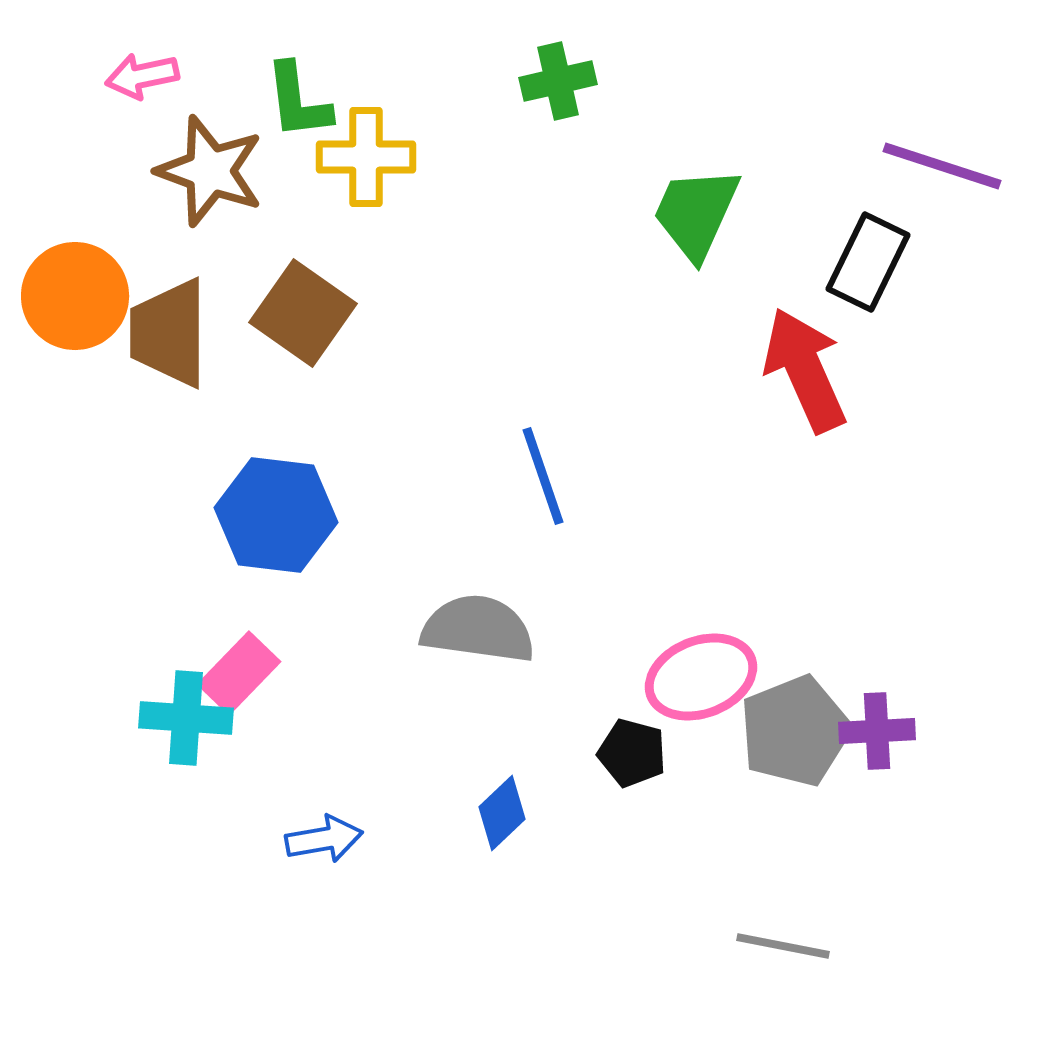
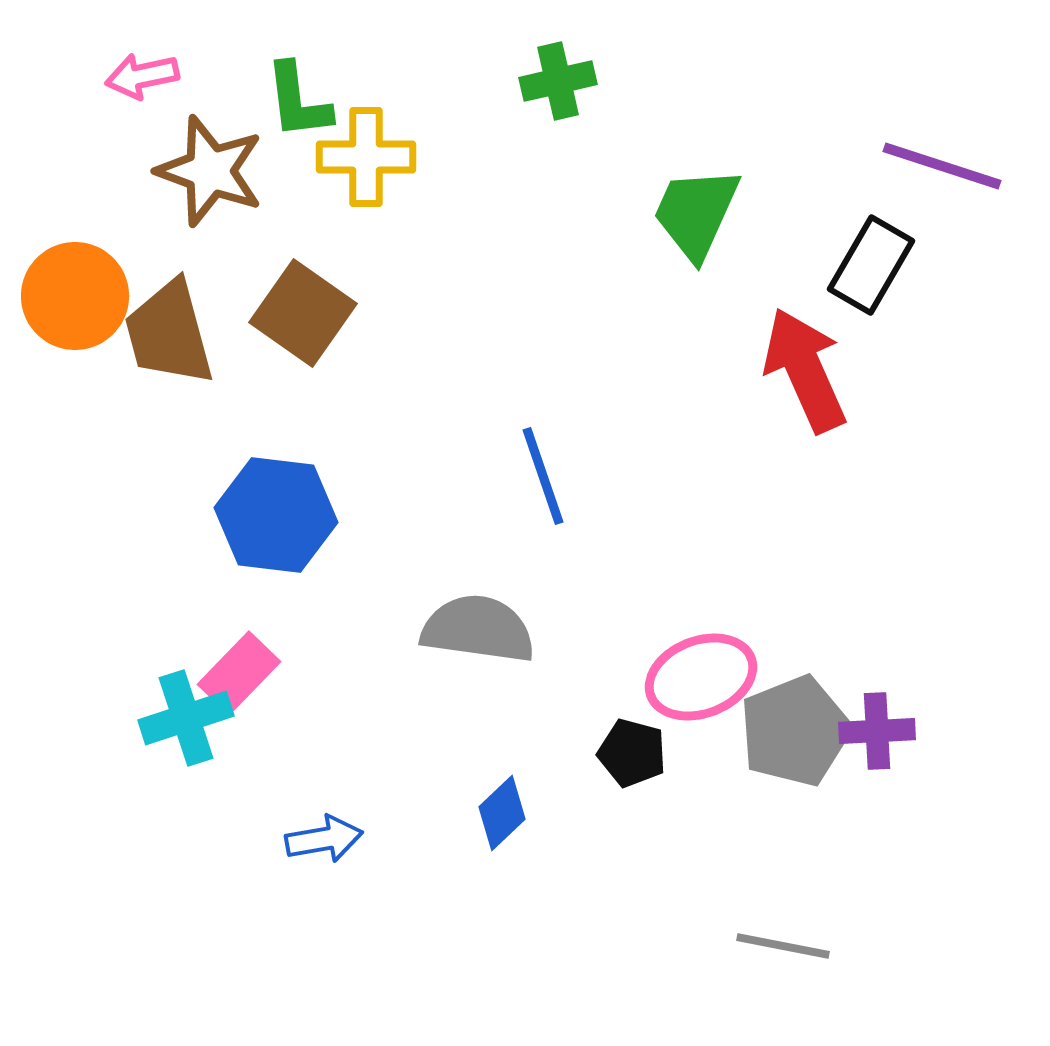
black rectangle: moved 3 px right, 3 px down; rotated 4 degrees clockwise
brown trapezoid: rotated 15 degrees counterclockwise
cyan cross: rotated 22 degrees counterclockwise
